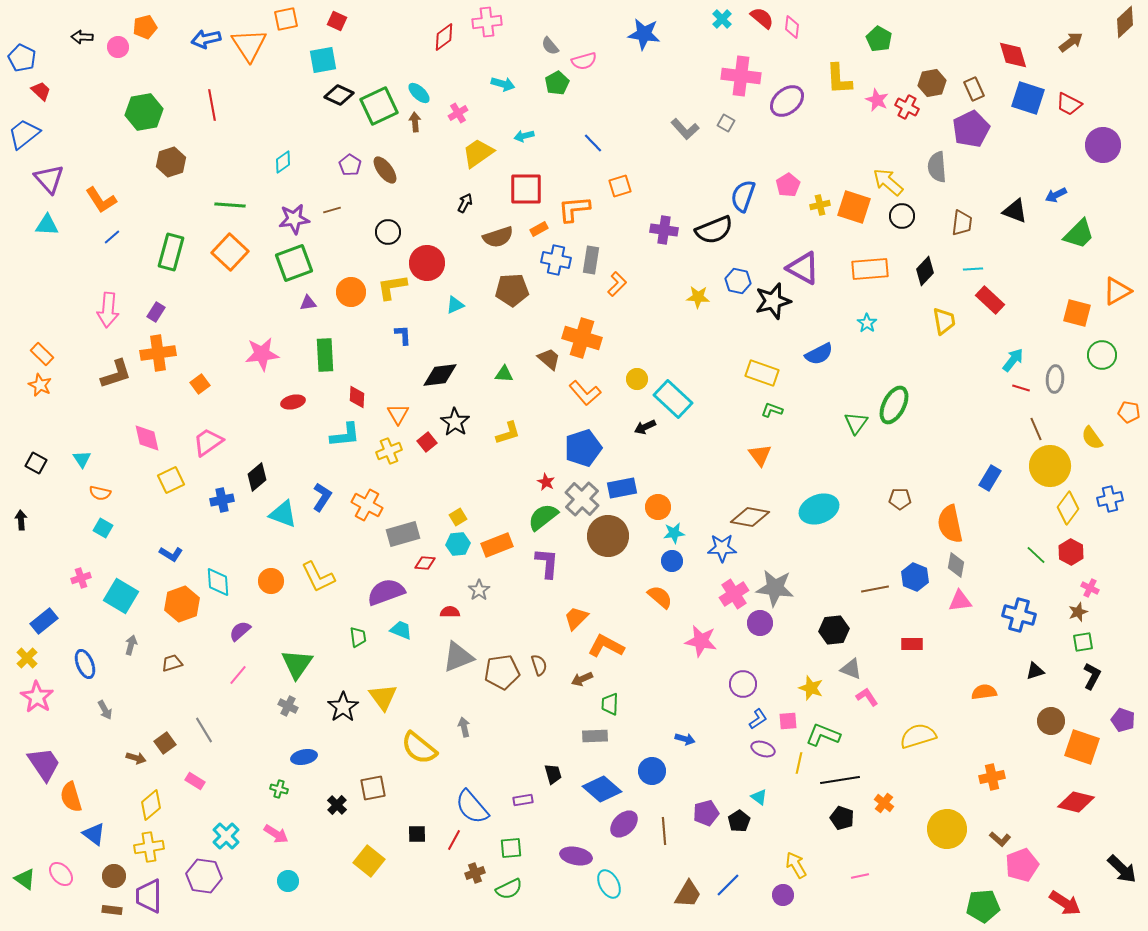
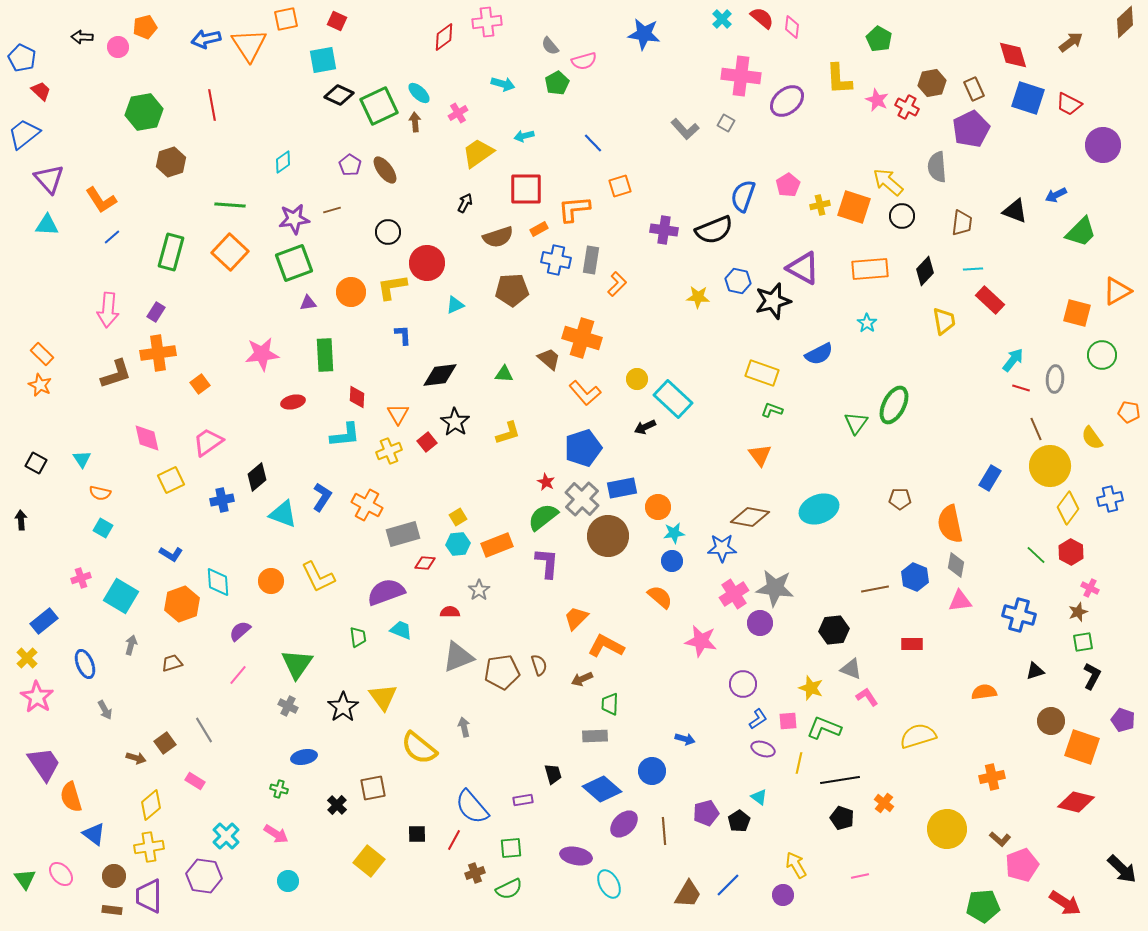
green trapezoid at (1079, 234): moved 2 px right, 2 px up
green L-shape at (823, 735): moved 1 px right, 7 px up
green triangle at (25, 879): rotated 20 degrees clockwise
